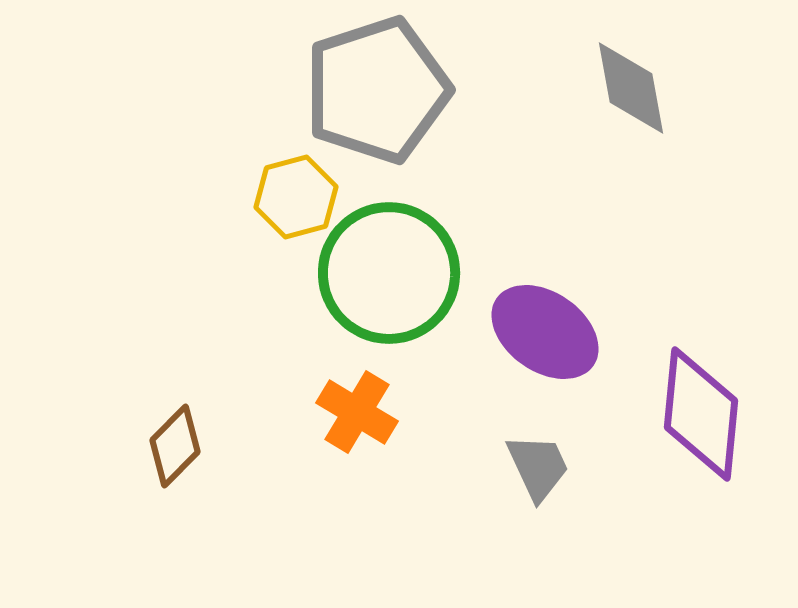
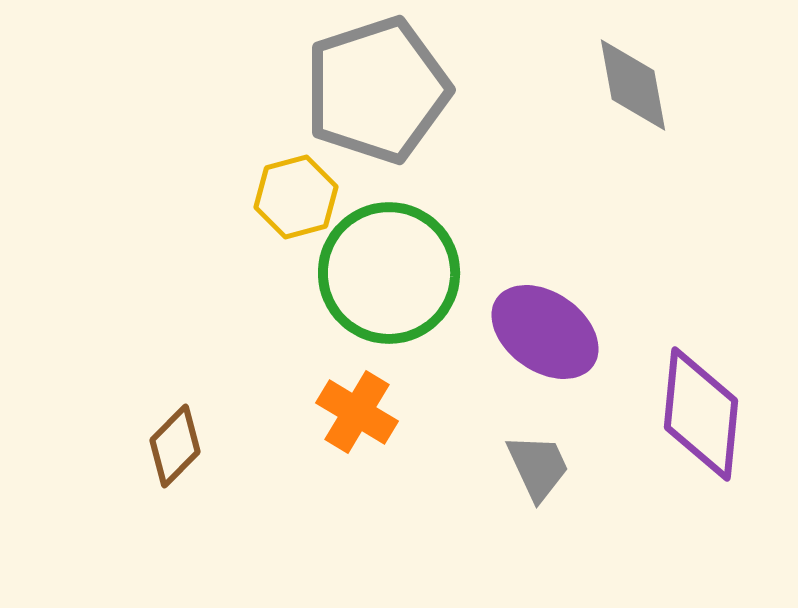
gray diamond: moved 2 px right, 3 px up
